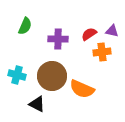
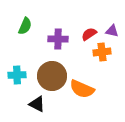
cyan cross: rotated 18 degrees counterclockwise
